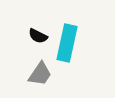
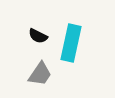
cyan rectangle: moved 4 px right
